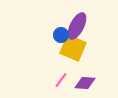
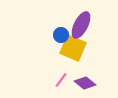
purple ellipse: moved 4 px right, 1 px up
purple diamond: rotated 35 degrees clockwise
